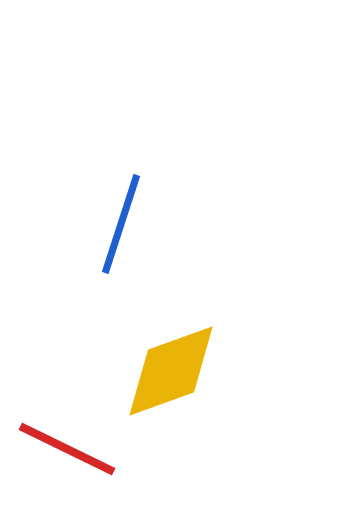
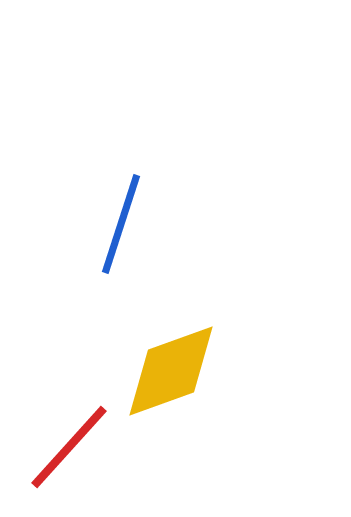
red line: moved 2 px right, 2 px up; rotated 74 degrees counterclockwise
